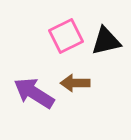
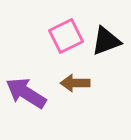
black triangle: rotated 8 degrees counterclockwise
purple arrow: moved 8 px left
